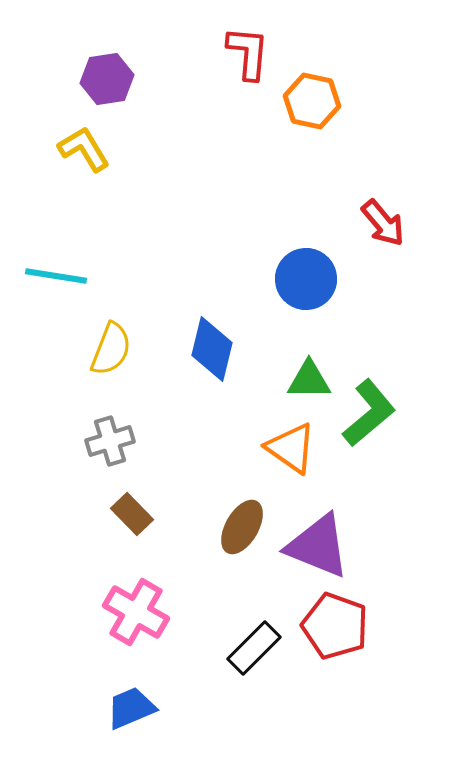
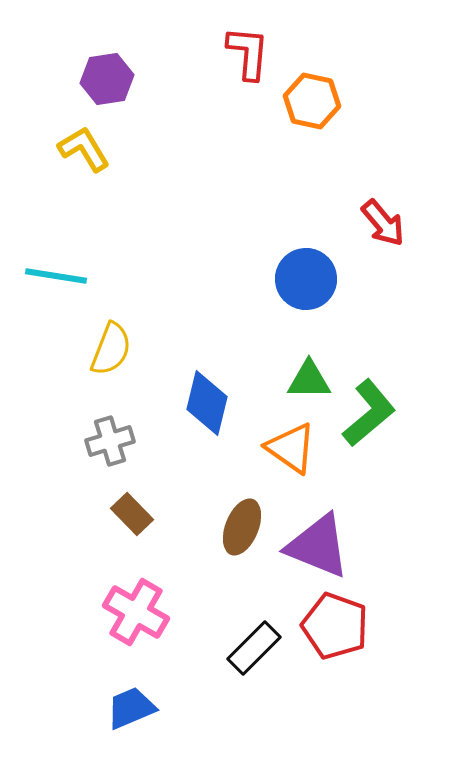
blue diamond: moved 5 px left, 54 px down
brown ellipse: rotated 8 degrees counterclockwise
